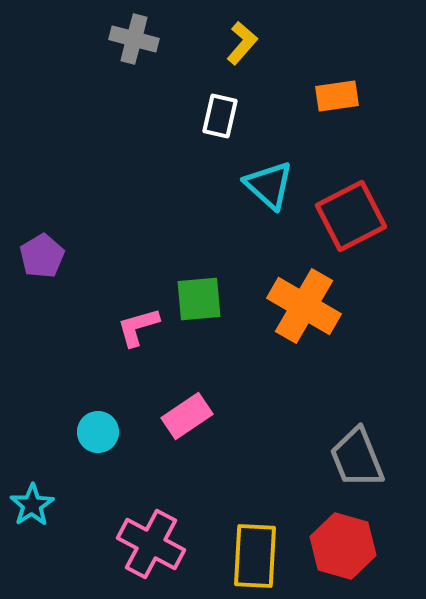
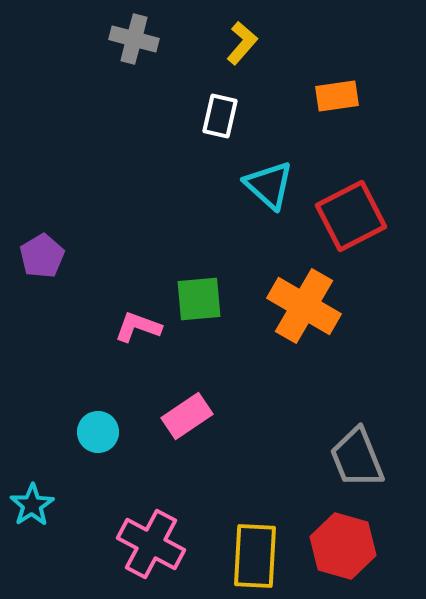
pink L-shape: rotated 36 degrees clockwise
